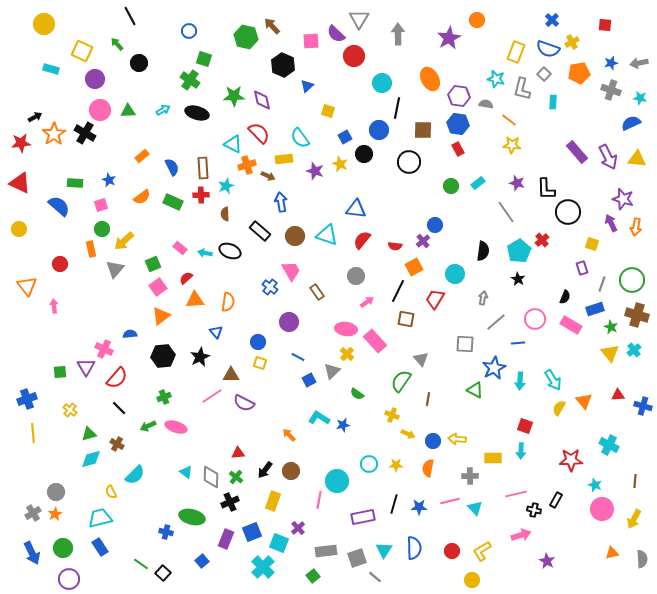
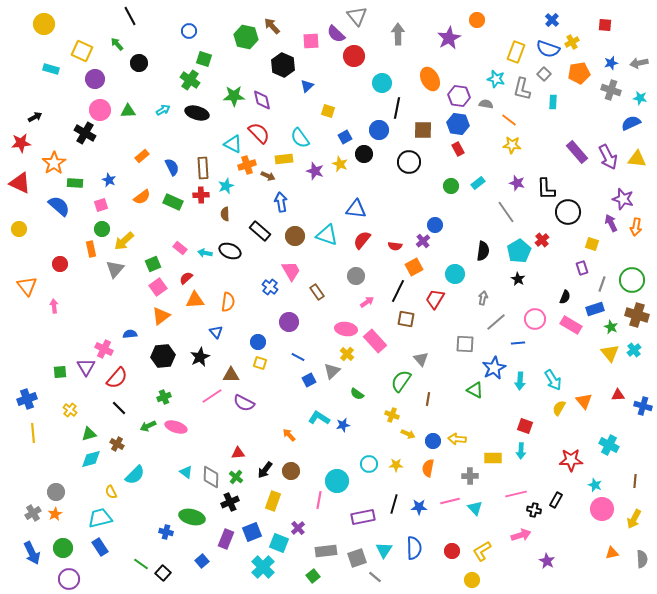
gray triangle at (359, 19): moved 2 px left, 3 px up; rotated 10 degrees counterclockwise
orange star at (54, 134): moved 29 px down
